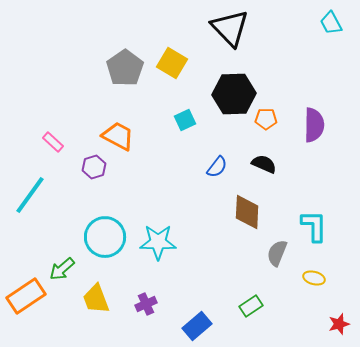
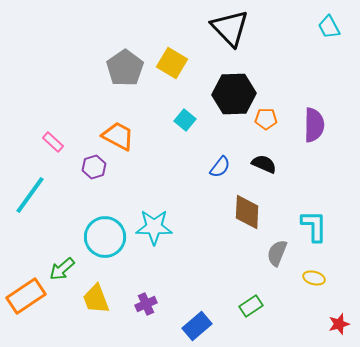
cyan trapezoid: moved 2 px left, 4 px down
cyan square: rotated 25 degrees counterclockwise
blue semicircle: moved 3 px right
cyan star: moved 4 px left, 15 px up
